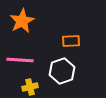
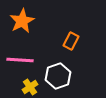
orange rectangle: rotated 60 degrees counterclockwise
white hexagon: moved 4 px left, 5 px down
yellow cross: rotated 21 degrees counterclockwise
